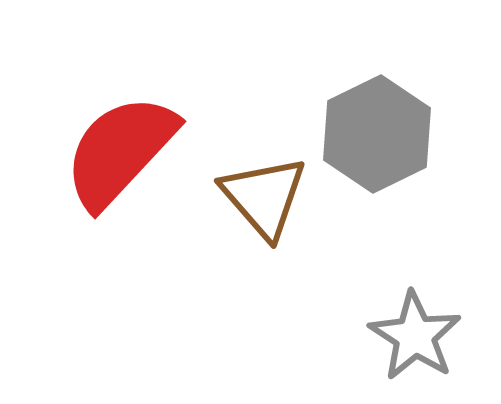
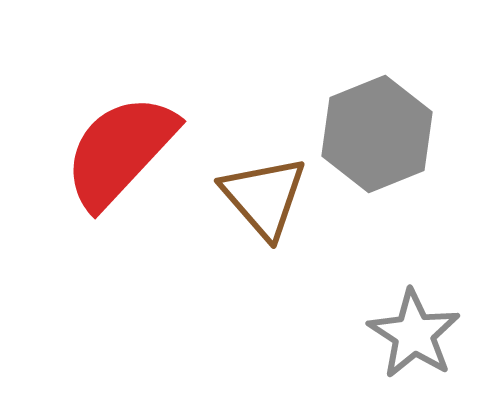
gray hexagon: rotated 4 degrees clockwise
gray star: moved 1 px left, 2 px up
